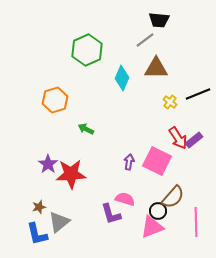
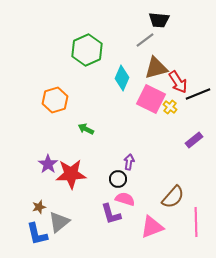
brown triangle: rotated 15 degrees counterclockwise
yellow cross: moved 5 px down
red arrow: moved 56 px up
pink square: moved 6 px left, 62 px up
black circle: moved 40 px left, 32 px up
